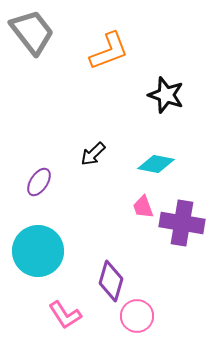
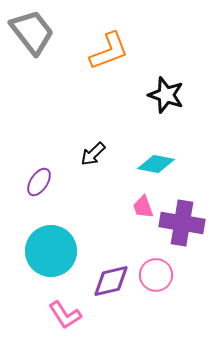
cyan circle: moved 13 px right
purple diamond: rotated 60 degrees clockwise
pink circle: moved 19 px right, 41 px up
